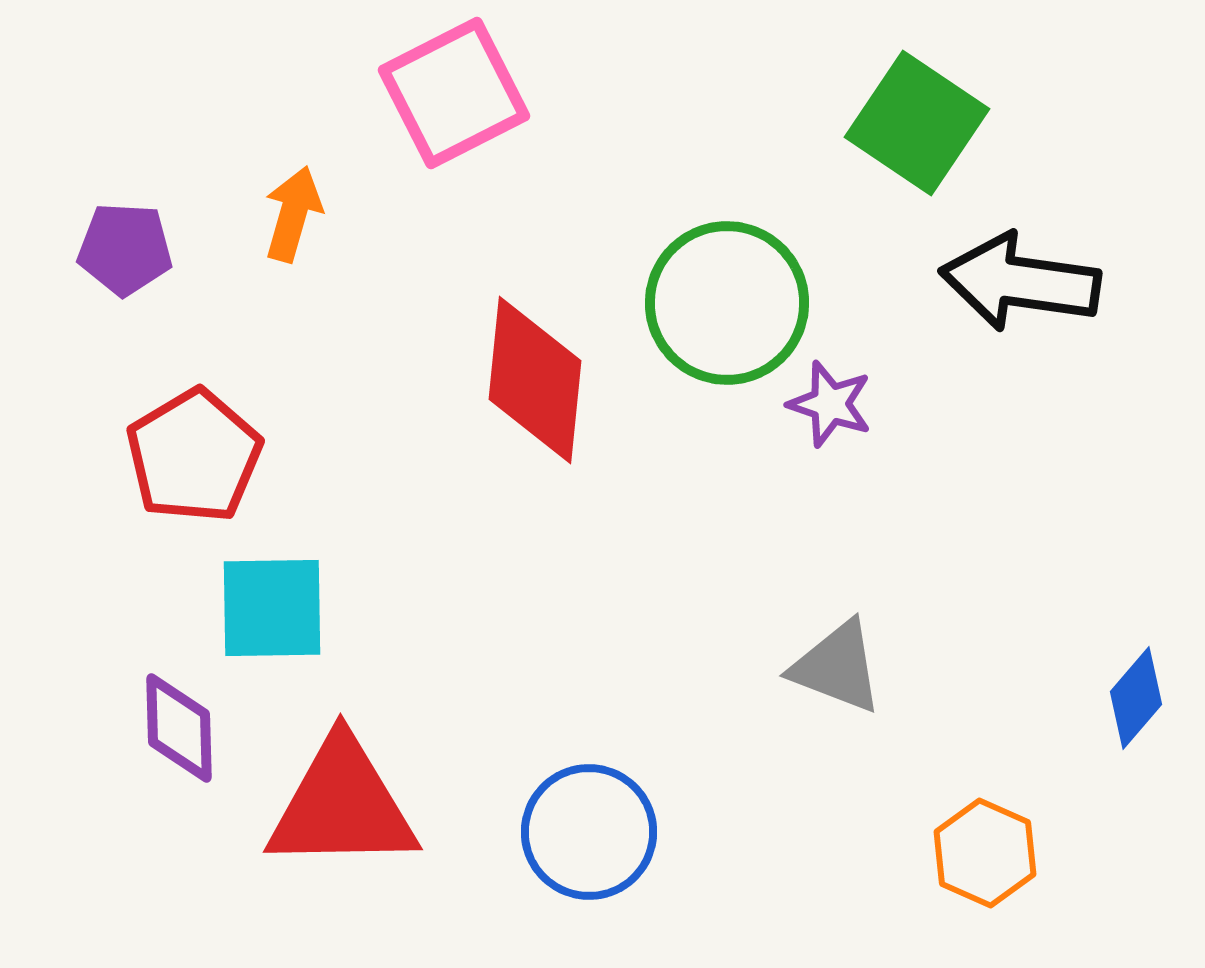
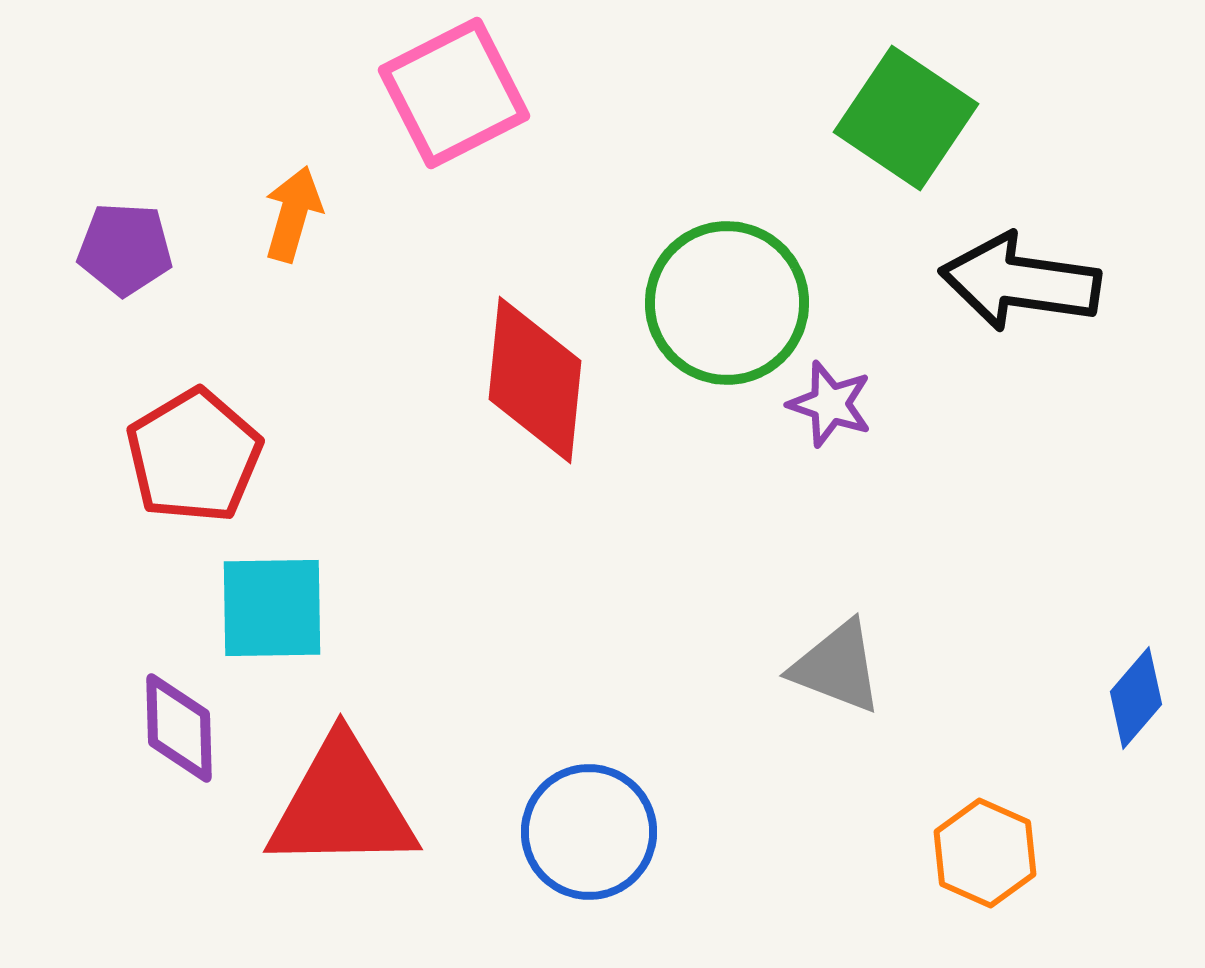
green square: moved 11 px left, 5 px up
